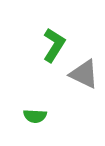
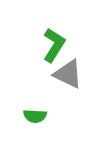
gray triangle: moved 16 px left
